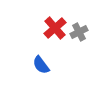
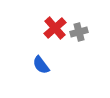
gray cross: rotated 12 degrees clockwise
